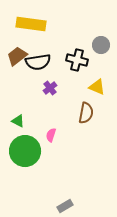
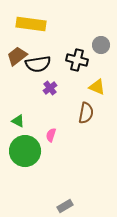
black semicircle: moved 2 px down
